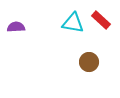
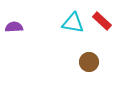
red rectangle: moved 1 px right, 1 px down
purple semicircle: moved 2 px left
